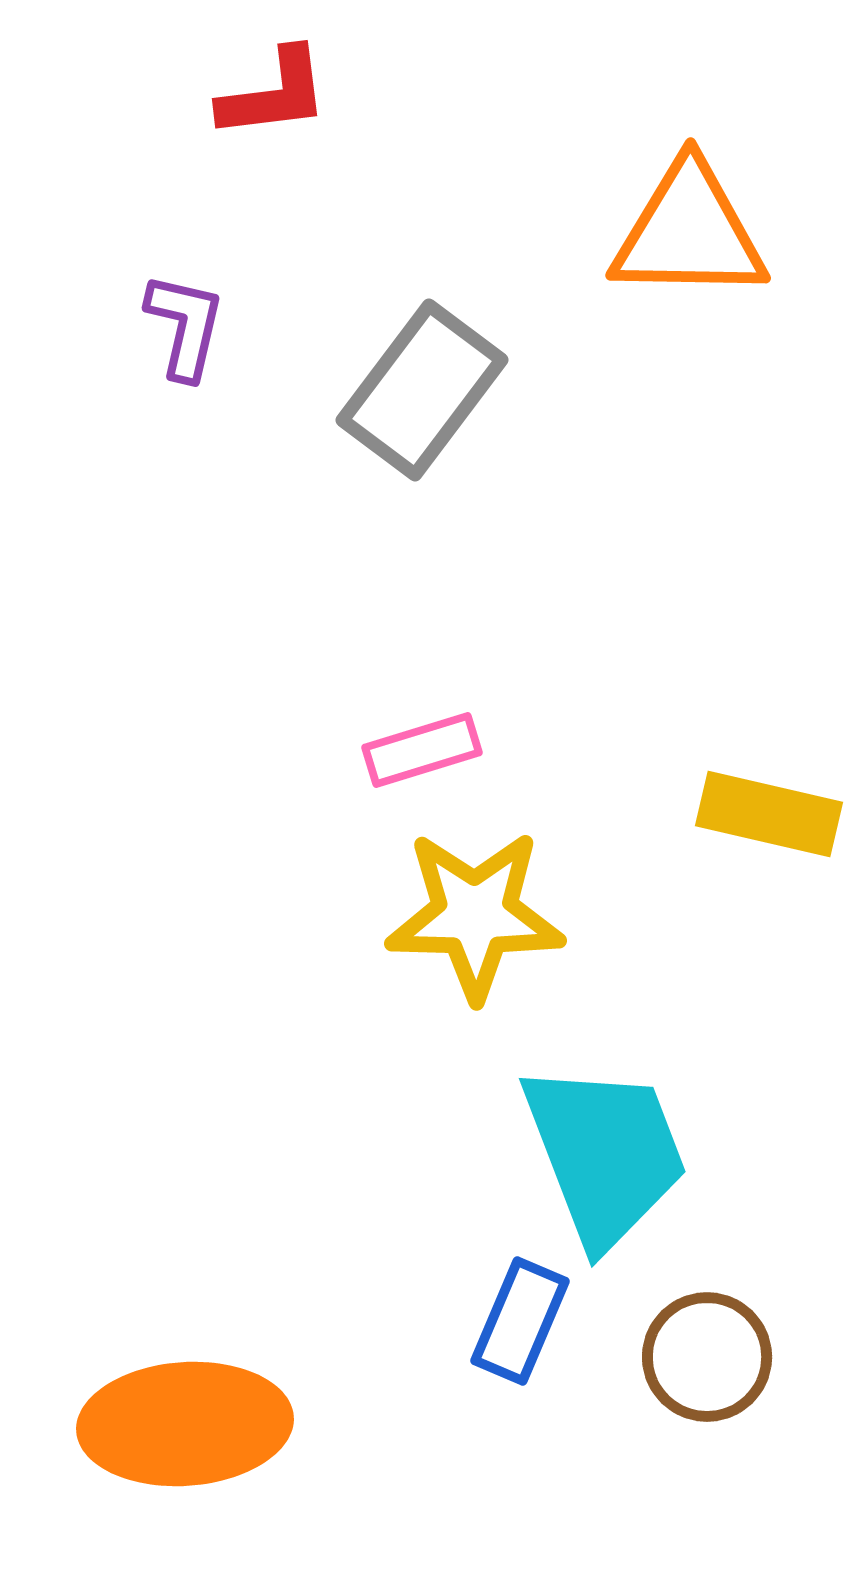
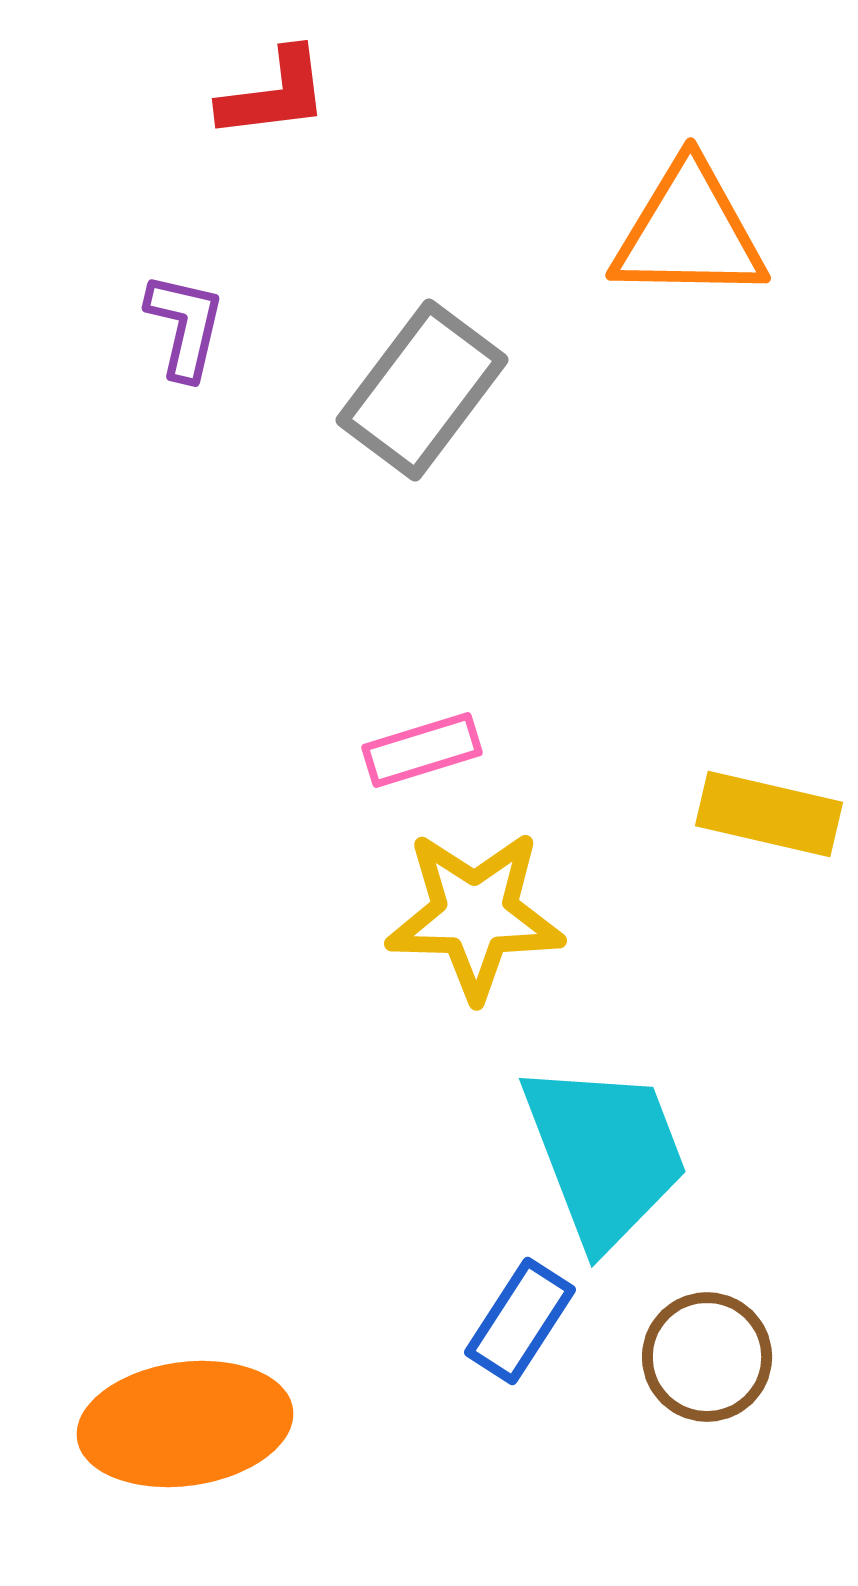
blue rectangle: rotated 10 degrees clockwise
orange ellipse: rotated 4 degrees counterclockwise
